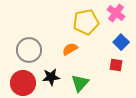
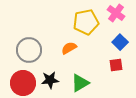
blue square: moved 1 px left
orange semicircle: moved 1 px left, 1 px up
red square: rotated 16 degrees counterclockwise
black star: moved 1 px left, 3 px down
green triangle: rotated 18 degrees clockwise
